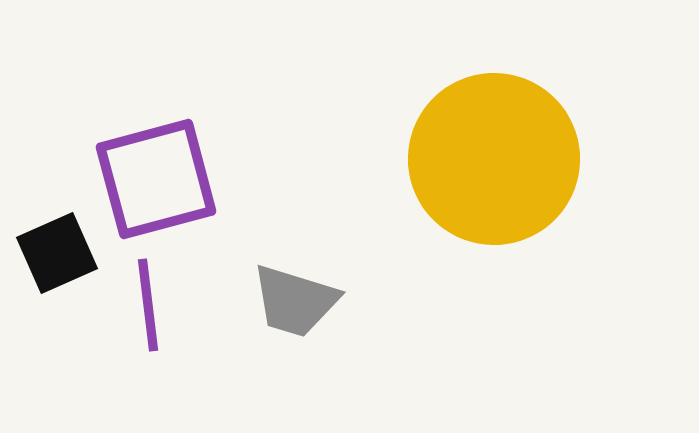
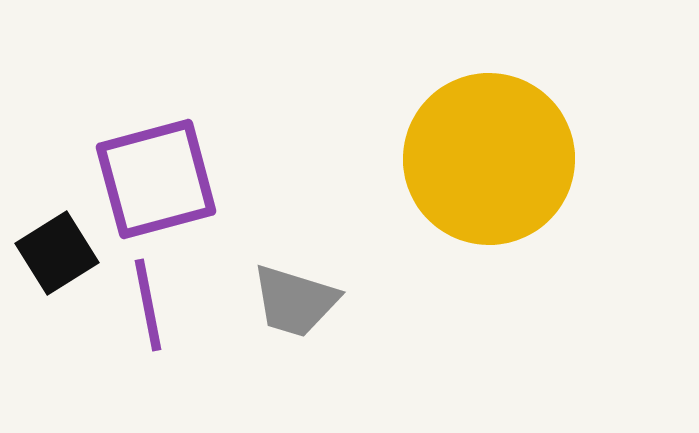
yellow circle: moved 5 px left
black square: rotated 8 degrees counterclockwise
purple line: rotated 4 degrees counterclockwise
